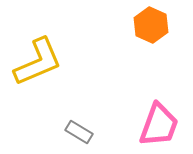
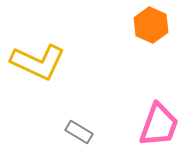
yellow L-shape: rotated 48 degrees clockwise
